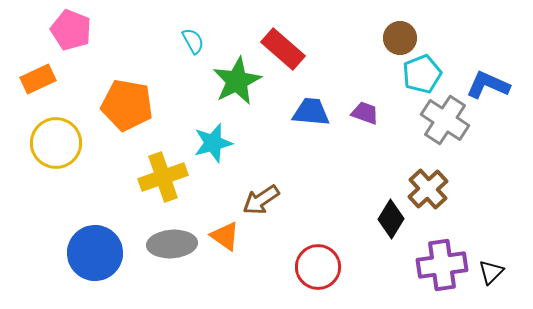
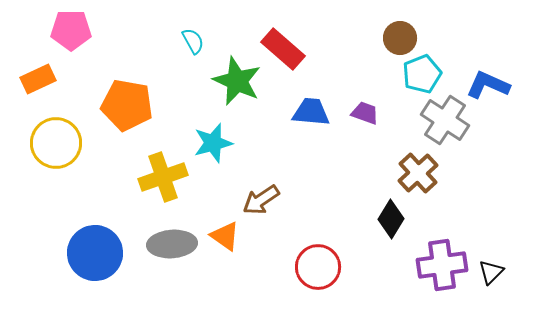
pink pentagon: rotated 21 degrees counterclockwise
green star: rotated 21 degrees counterclockwise
brown cross: moved 10 px left, 16 px up
